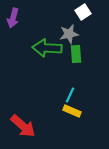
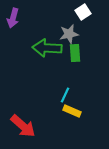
green rectangle: moved 1 px left, 1 px up
cyan line: moved 5 px left
